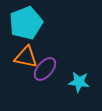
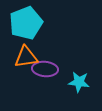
orange triangle: rotated 20 degrees counterclockwise
purple ellipse: rotated 55 degrees clockwise
